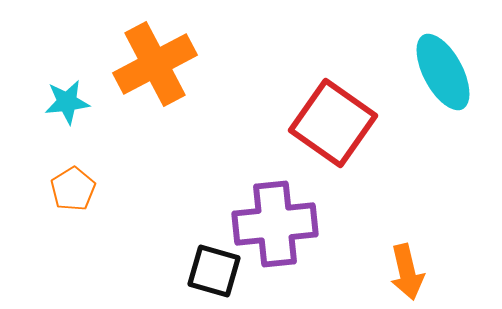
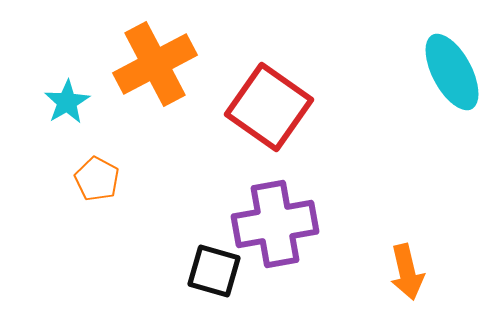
cyan ellipse: moved 9 px right
cyan star: rotated 24 degrees counterclockwise
red square: moved 64 px left, 16 px up
orange pentagon: moved 24 px right, 10 px up; rotated 12 degrees counterclockwise
purple cross: rotated 4 degrees counterclockwise
